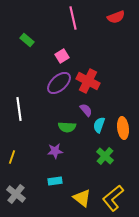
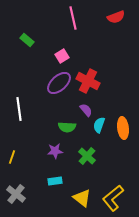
green cross: moved 18 px left
